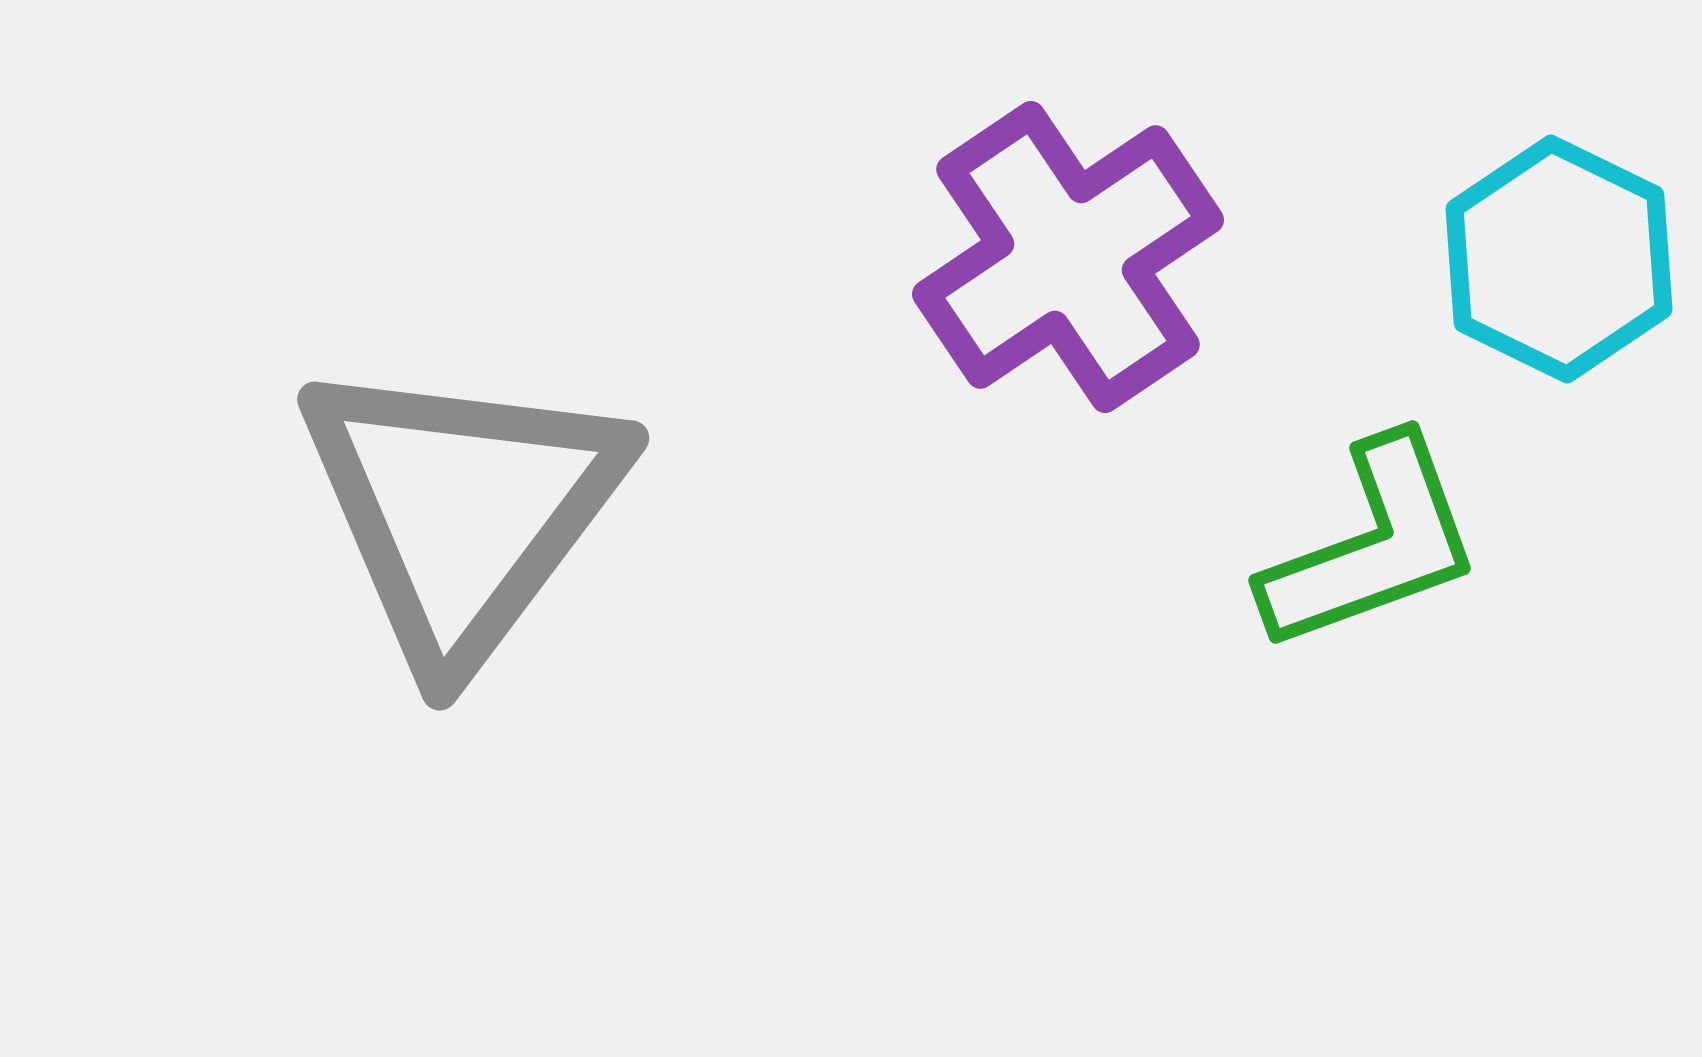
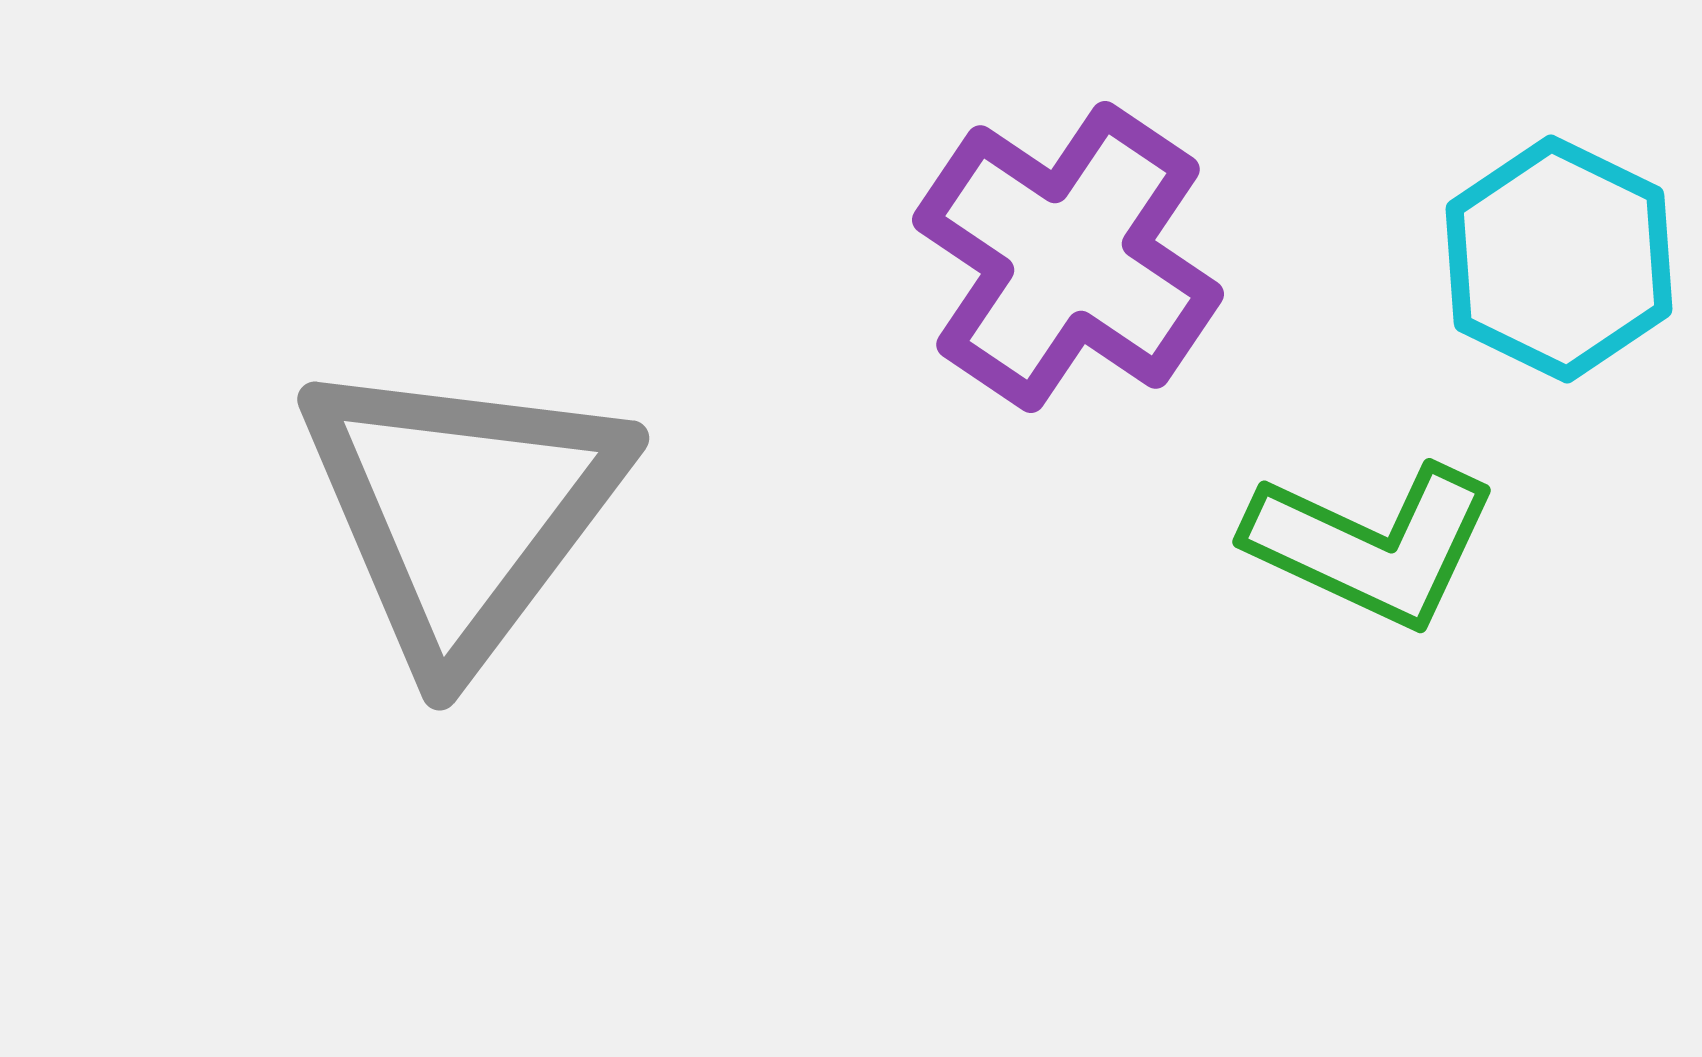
purple cross: rotated 22 degrees counterclockwise
green L-shape: rotated 45 degrees clockwise
